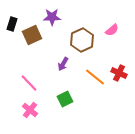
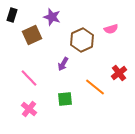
purple star: rotated 18 degrees clockwise
black rectangle: moved 9 px up
pink semicircle: moved 1 px left, 1 px up; rotated 24 degrees clockwise
red cross: rotated 28 degrees clockwise
orange line: moved 10 px down
pink line: moved 5 px up
green square: rotated 21 degrees clockwise
pink cross: moved 1 px left, 1 px up
